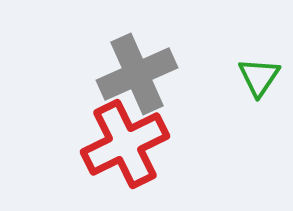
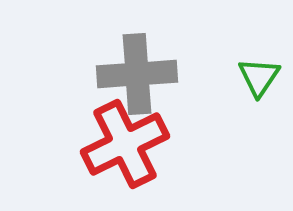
gray cross: rotated 20 degrees clockwise
